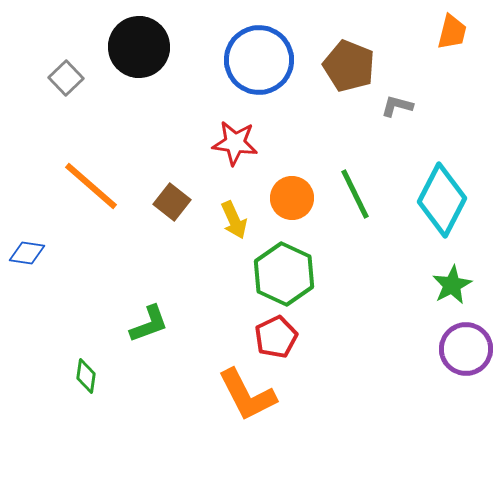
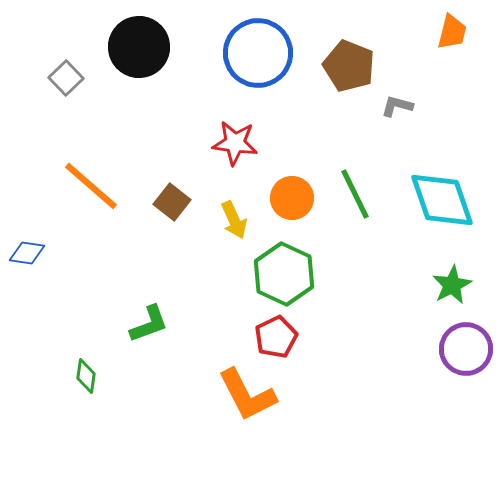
blue circle: moved 1 px left, 7 px up
cyan diamond: rotated 46 degrees counterclockwise
